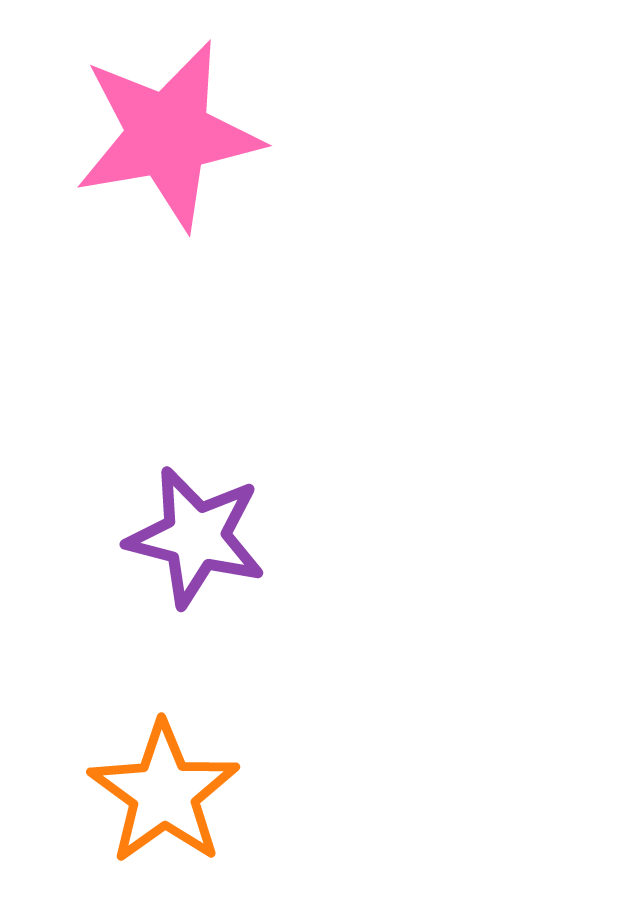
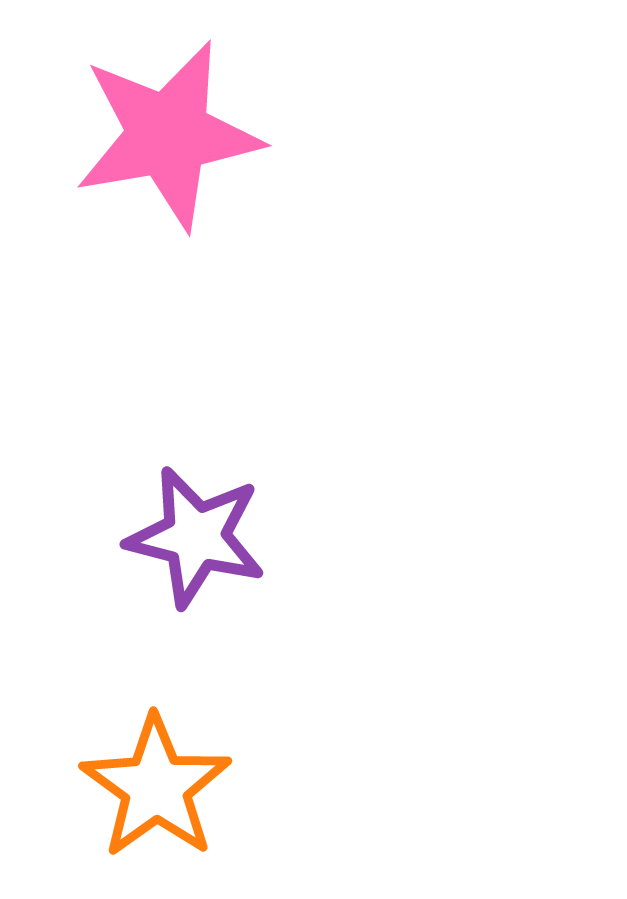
orange star: moved 8 px left, 6 px up
